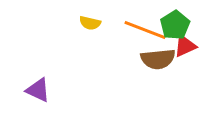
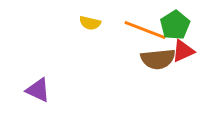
red triangle: moved 2 px left, 5 px down
